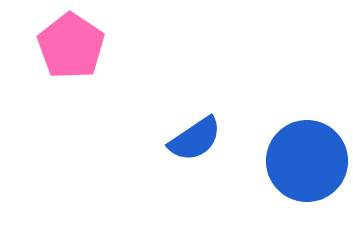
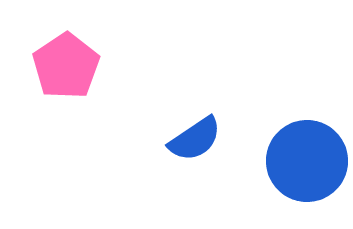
pink pentagon: moved 5 px left, 20 px down; rotated 4 degrees clockwise
